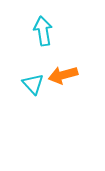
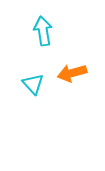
orange arrow: moved 9 px right, 2 px up
